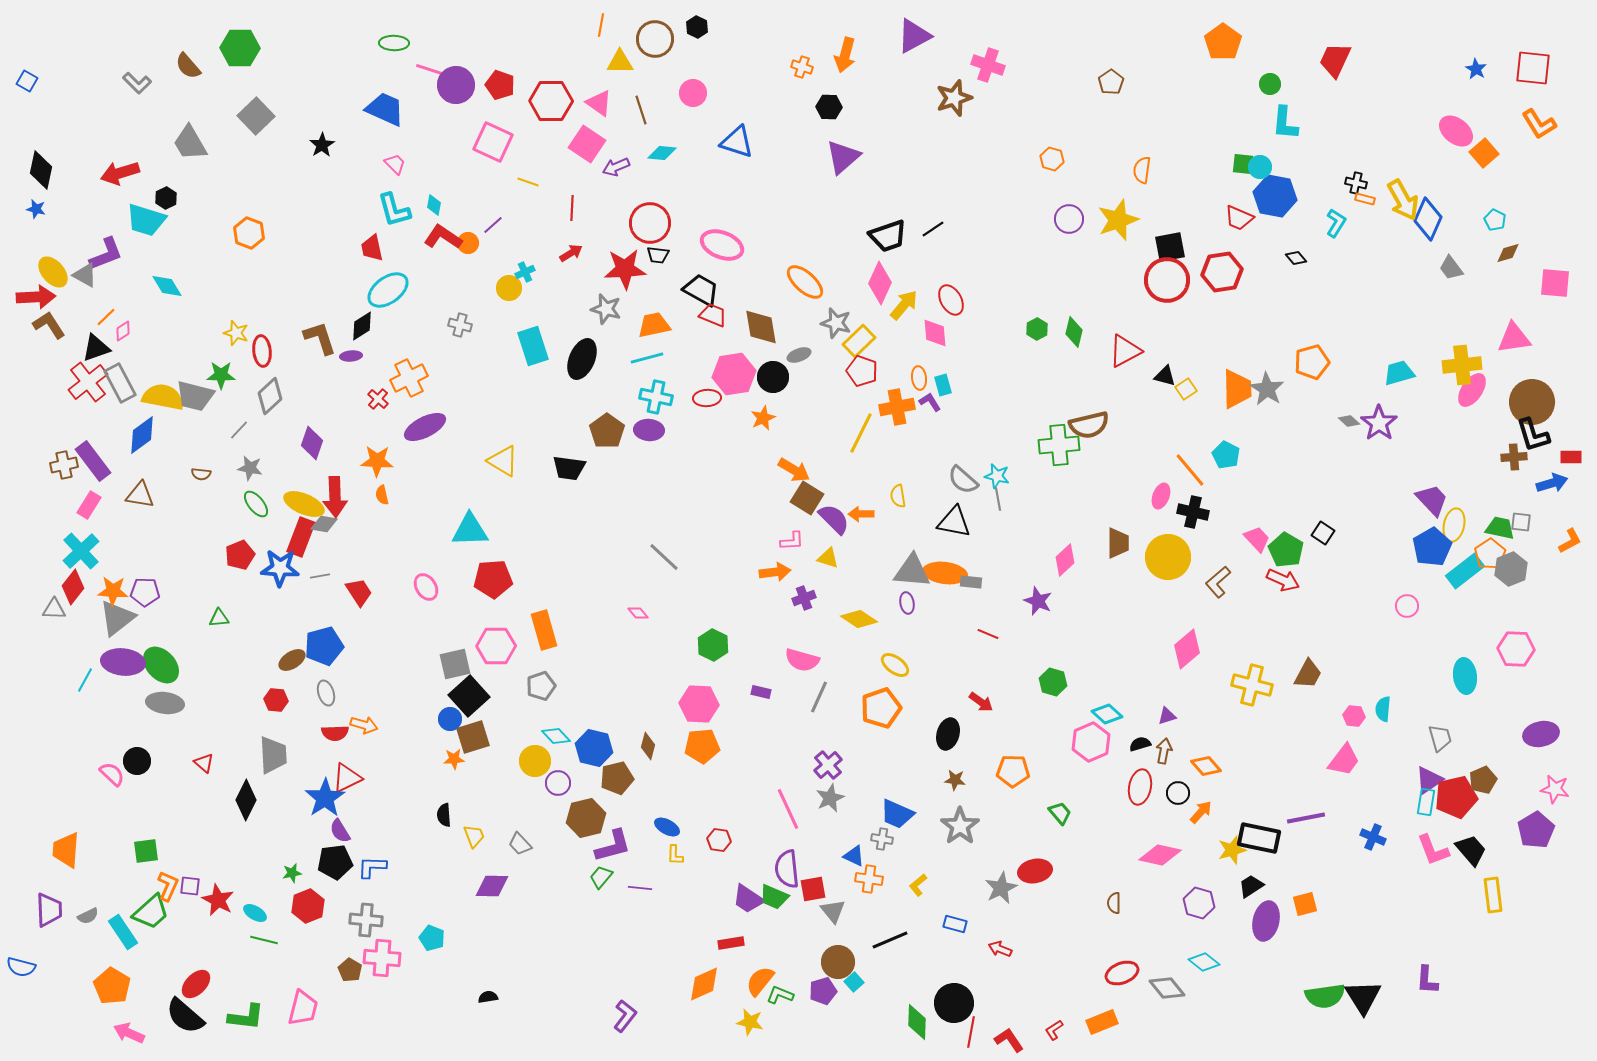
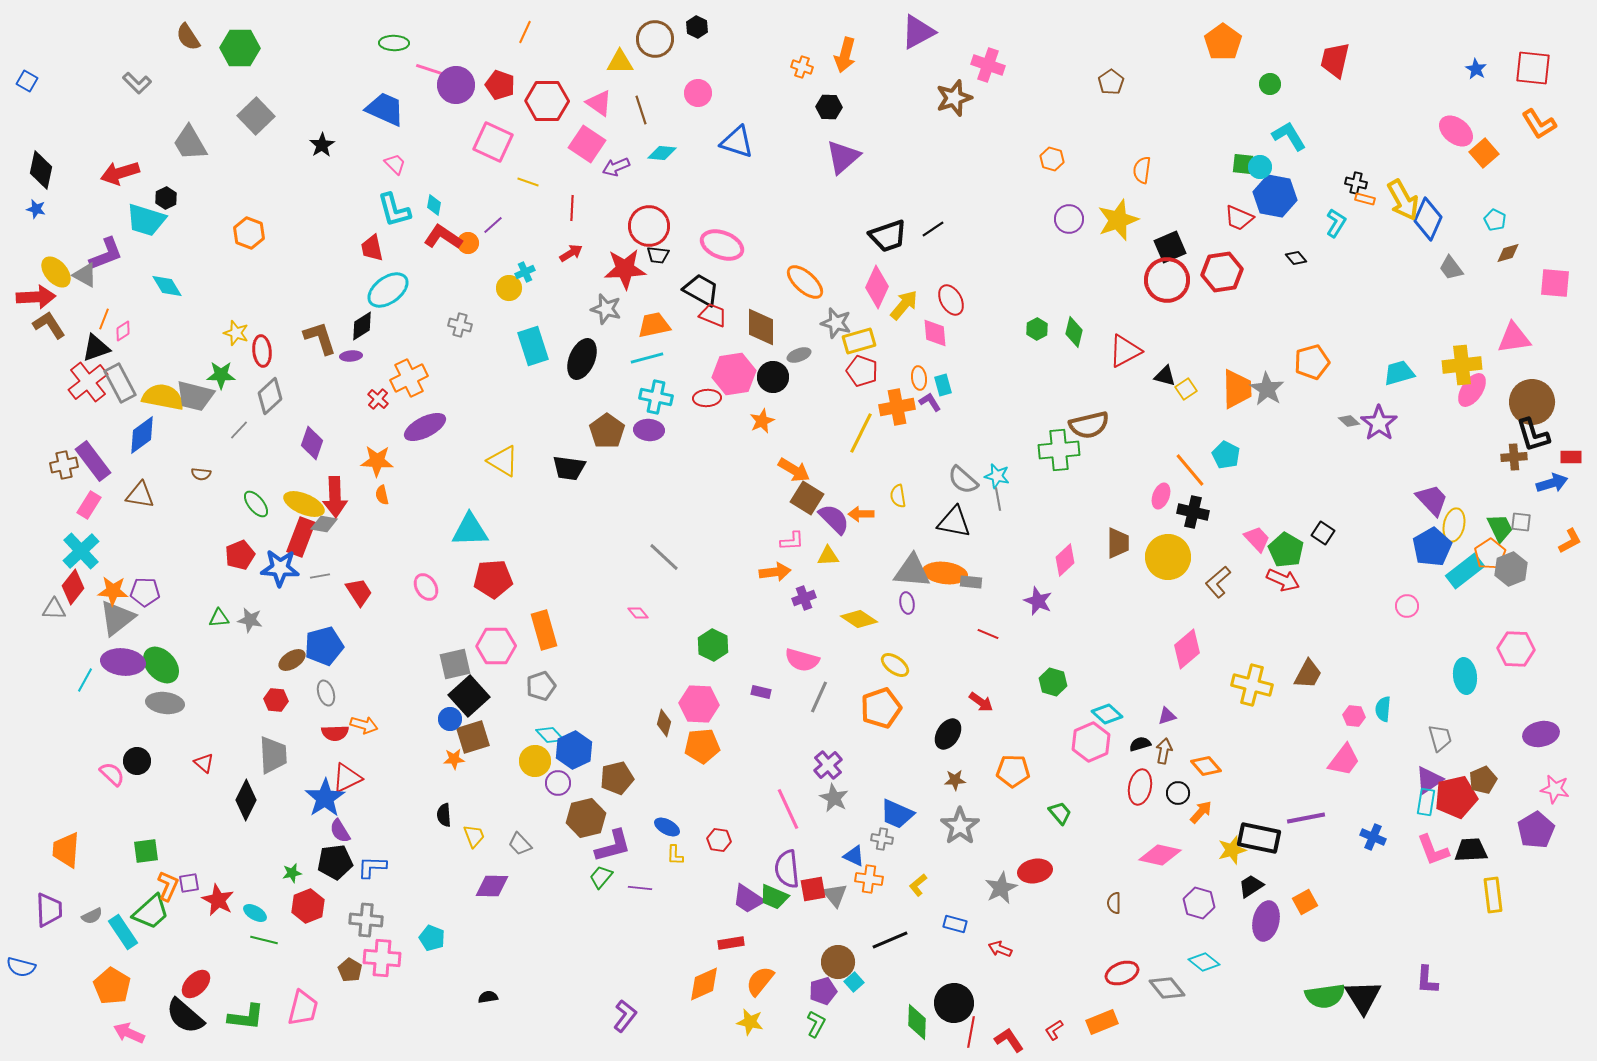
orange line at (601, 25): moved 76 px left, 7 px down; rotated 15 degrees clockwise
purple triangle at (914, 36): moved 4 px right, 4 px up
red trapezoid at (1335, 60): rotated 12 degrees counterclockwise
brown semicircle at (188, 66): moved 29 px up; rotated 8 degrees clockwise
pink circle at (693, 93): moved 5 px right
red hexagon at (551, 101): moved 4 px left
cyan L-shape at (1285, 123): moved 4 px right, 13 px down; rotated 144 degrees clockwise
red circle at (650, 223): moved 1 px left, 3 px down
black square at (1170, 247): rotated 12 degrees counterclockwise
yellow ellipse at (53, 272): moved 3 px right
pink diamond at (880, 283): moved 3 px left, 4 px down
orange line at (106, 317): moved 2 px left, 2 px down; rotated 25 degrees counterclockwise
brown diamond at (761, 327): rotated 9 degrees clockwise
yellow rectangle at (859, 341): rotated 28 degrees clockwise
orange star at (763, 418): moved 1 px left, 3 px down
green cross at (1059, 445): moved 5 px down
gray star at (250, 468): moved 152 px down
green trapezoid at (1500, 528): rotated 52 degrees clockwise
yellow triangle at (828, 558): moved 2 px up; rotated 20 degrees counterclockwise
black ellipse at (948, 734): rotated 16 degrees clockwise
cyan diamond at (556, 736): moved 6 px left, 1 px up
brown diamond at (648, 746): moved 16 px right, 23 px up
blue hexagon at (594, 748): moved 20 px left, 2 px down; rotated 21 degrees clockwise
brown star at (955, 780): rotated 10 degrees counterclockwise
gray star at (830, 798): moved 4 px right; rotated 20 degrees counterclockwise
black trapezoid at (1471, 850): rotated 52 degrees counterclockwise
purple square at (190, 886): moved 1 px left, 3 px up; rotated 15 degrees counterclockwise
orange square at (1305, 904): moved 2 px up; rotated 15 degrees counterclockwise
gray triangle at (833, 911): moved 2 px right, 16 px up
gray semicircle at (88, 916): moved 4 px right
green L-shape at (780, 995): moved 36 px right, 29 px down; rotated 96 degrees clockwise
